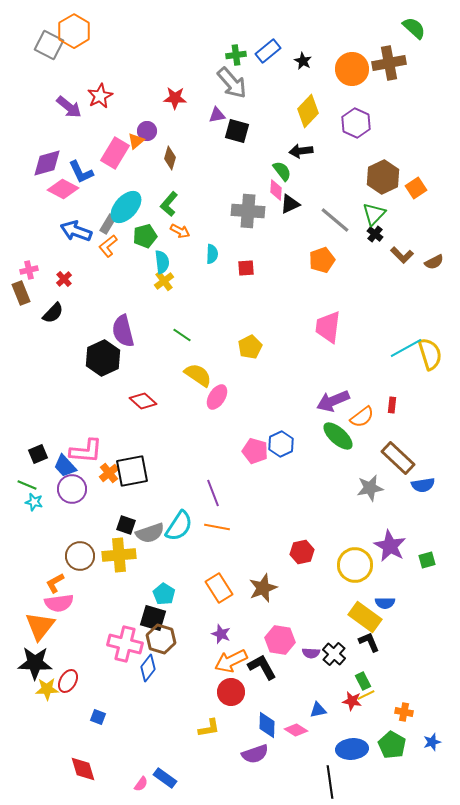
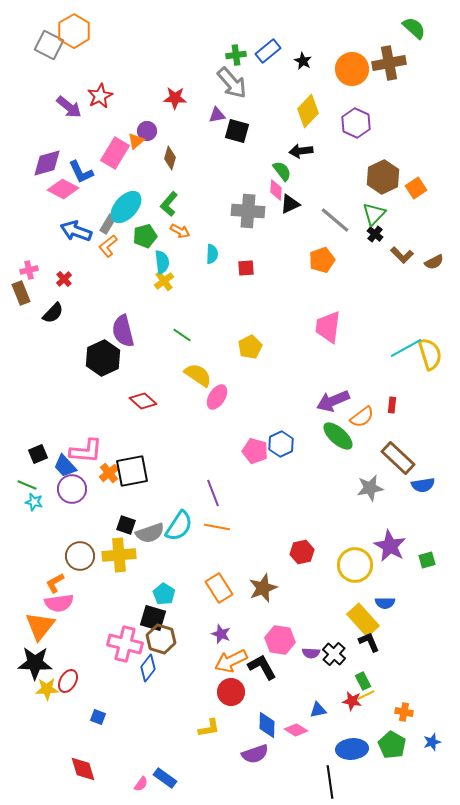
yellow rectangle at (365, 617): moved 2 px left, 3 px down; rotated 12 degrees clockwise
